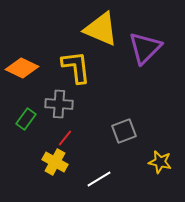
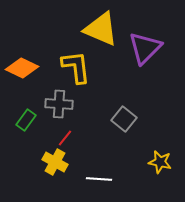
green rectangle: moved 1 px down
gray square: moved 12 px up; rotated 30 degrees counterclockwise
white line: rotated 35 degrees clockwise
